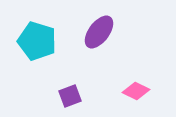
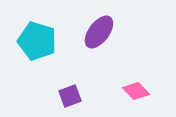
pink diamond: rotated 20 degrees clockwise
